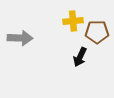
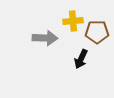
gray arrow: moved 25 px right
black arrow: moved 1 px right, 2 px down
